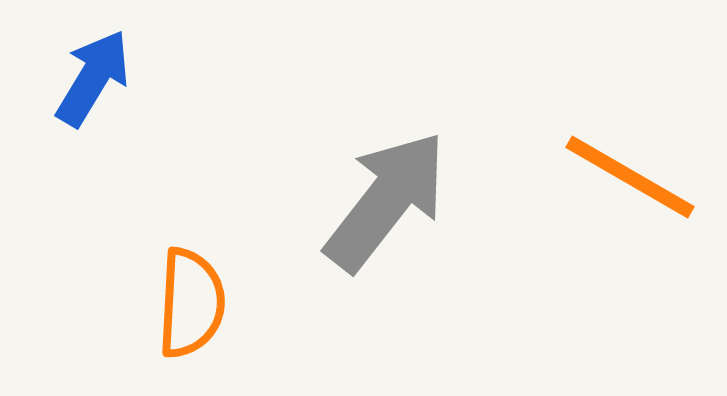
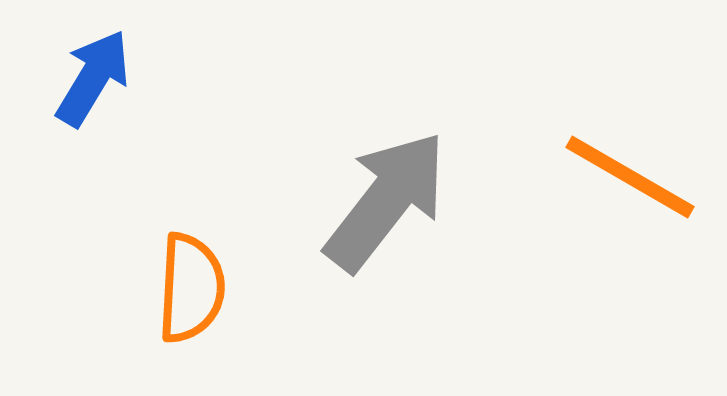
orange semicircle: moved 15 px up
